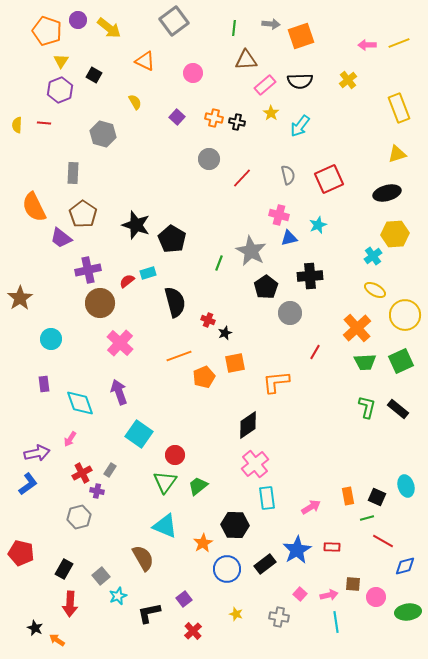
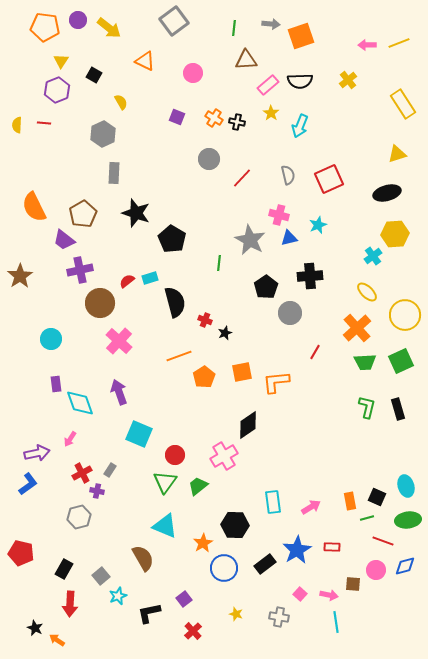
orange pentagon at (47, 31): moved 2 px left, 4 px up; rotated 12 degrees counterclockwise
pink rectangle at (265, 85): moved 3 px right
purple hexagon at (60, 90): moved 3 px left
yellow semicircle at (135, 102): moved 14 px left
yellow rectangle at (399, 108): moved 4 px right, 4 px up; rotated 12 degrees counterclockwise
purple square at (177, 117): rotated 21 degrees counterclockwise
orange cross at (214, 118): rotated 18 degrees clockwise
cyan arrow at (300, 126): rotated 15 degrees counterclockwise
gray hexagon at (103, 134): rotated 20 degrees clockwise
gray rectangle at (73, 173): moved 41 px right
brown pentagon at (83, 214): rotated 8 degrees clockwise
black star at (136, 225): moved 12 px up
purple trapezoid at (61, 238): moved 3 px right, 2 px down
gray star at (251, 251): moved 1 px left, 11 px up
green line at (219, 263): rotated 14 degrees counterclockwise
purple cross at (88, 270): moved 8 px left
cyan rectangle at (148, 273): moved 2 px right, 5 px down
yellow ellipse at (375, 290): moved 8 px left, 2 px down; rotated 15 degrees clockwise
brown star at (20, 298): moved 22 px up
red cross at (208, 320): moved 3 px left
pink cross at (120, 343): moved 1 px left, 2 px up
orange square at (235, 363): moved 7 px right, 9 px down
orange pentagon at (204, 377): rotated 10 degrees counterclockwise
purple rectangle at (44, 384): moved 12 px right
black rectangle at (398, 409): rotated 35 degrees clockwise
cyan square at (139, 434): rotated 12 degrees counterclockwise
pink cross at (255, 464): moved 31 px left, 8 px up; rotated 8 degrees clockwise
orange rectangle at (348, 496): moved 2 px right, 5 px down
cyan rectangle at (267, 498): moved 6 px right, 4 px down
red line at (383, 541): rotated 10 degrees counterclockwise
blue circle at (227, 569): moved 3 px left, 1 px up
pink arrow at (329, 595): rotated 24 degrees clockwise
pink circle at (376, 597): moved 27 px up
green ellipse at (408, 612): moved 92 px up
